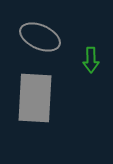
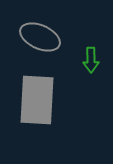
gray rectangle: moved 2 px right, 2 px down
